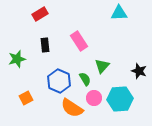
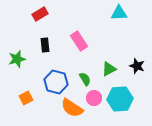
green triangle: moved 7 px right, 3 px down; rotated 21 degrees clockwise
black star: moved 2 px left, 5 px up
blue hexagon: moved 3 px left, 1 px down; rotated 10 degrees counterclockwise
